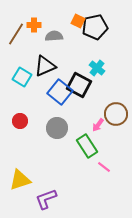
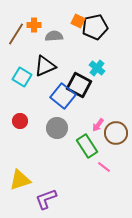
blue square: moved 3 px right, 4 px down
brown circle: moved 19 px down
